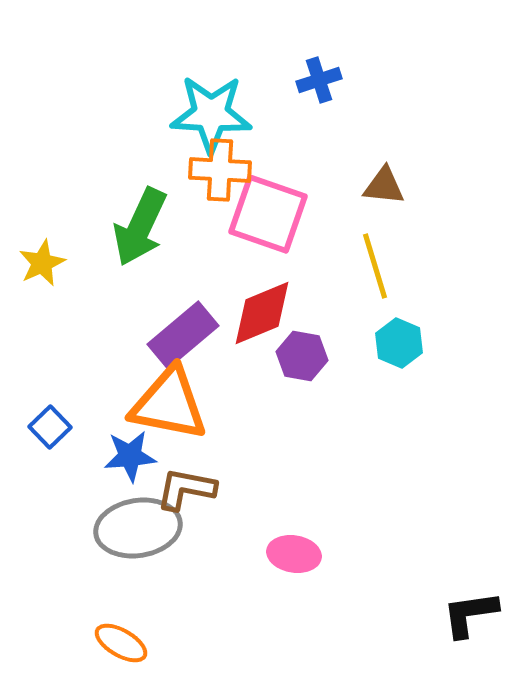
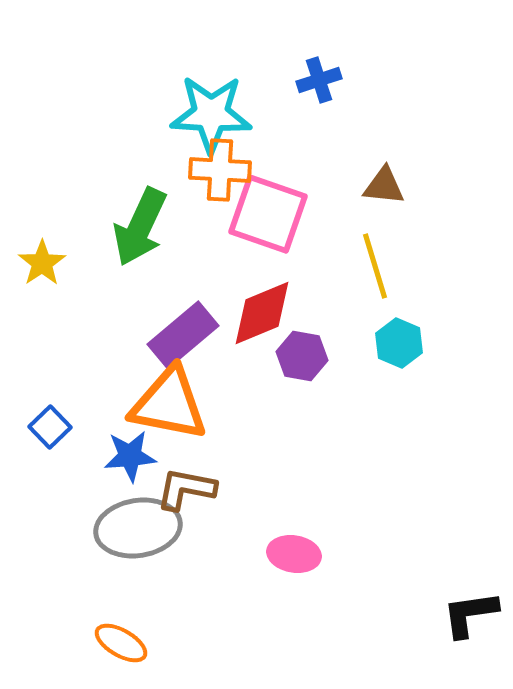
yellow star: rotated 9 degrees counterclockwise
